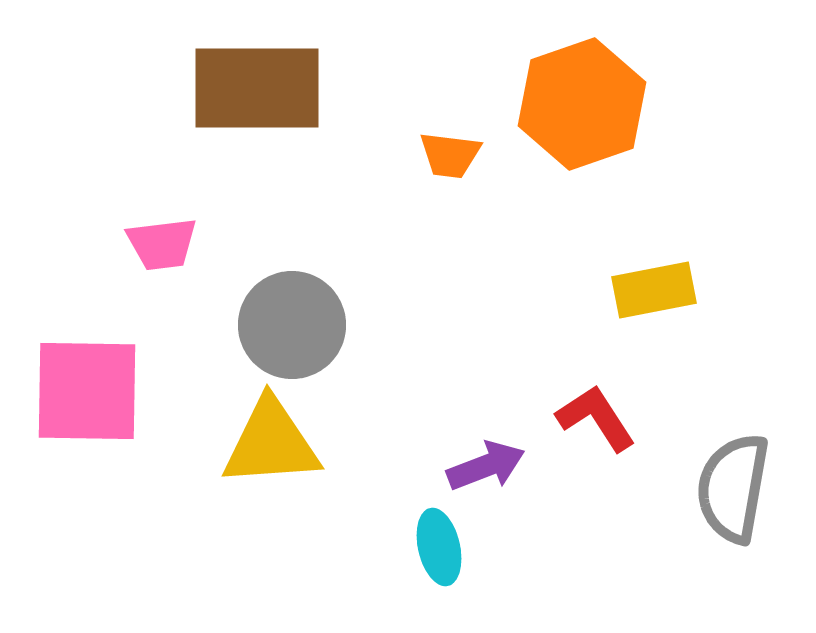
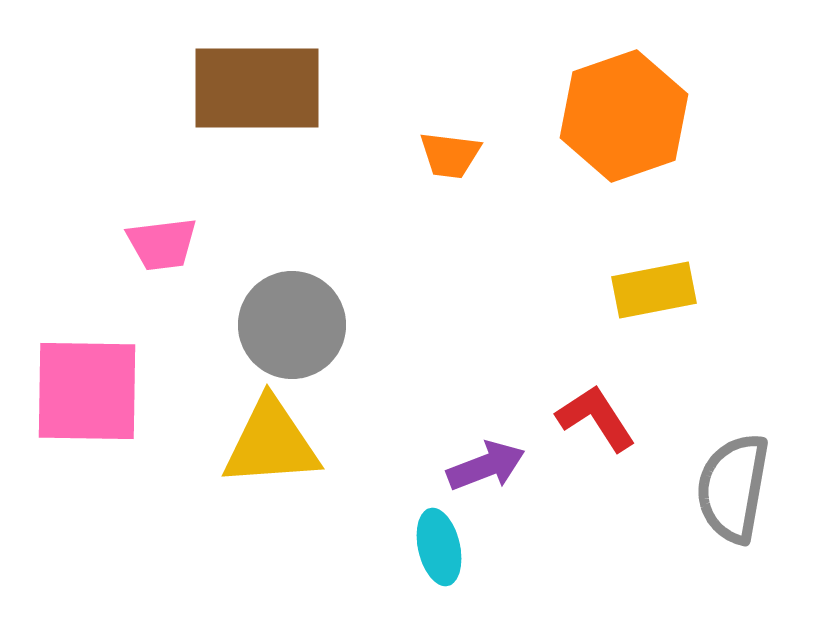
orange hexagon: moved 42 px right, 12 px down
